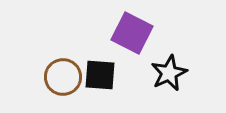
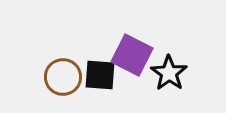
purple square: moved 22 px down
black star: rotated 12 degrees counterclockwise
